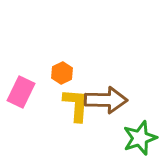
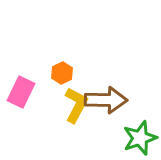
yellow L-shape: rotated 24 degrees clockwise
